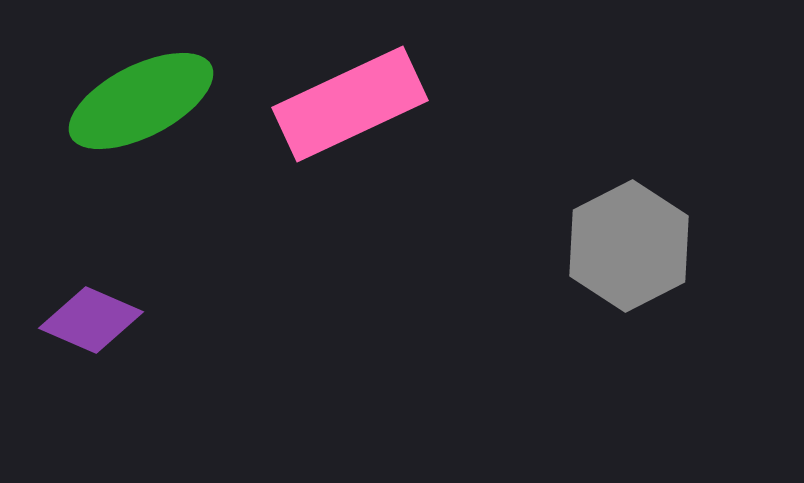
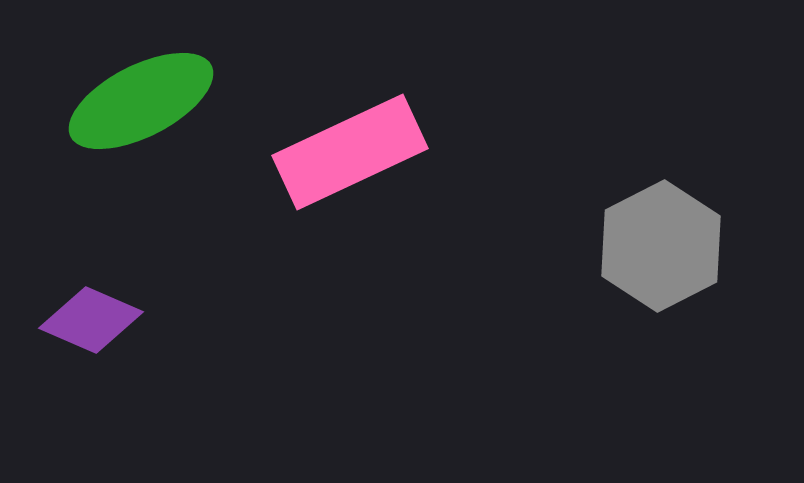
pink rectangle: moved 48 px down
gray hexagon: moved 32 px right
